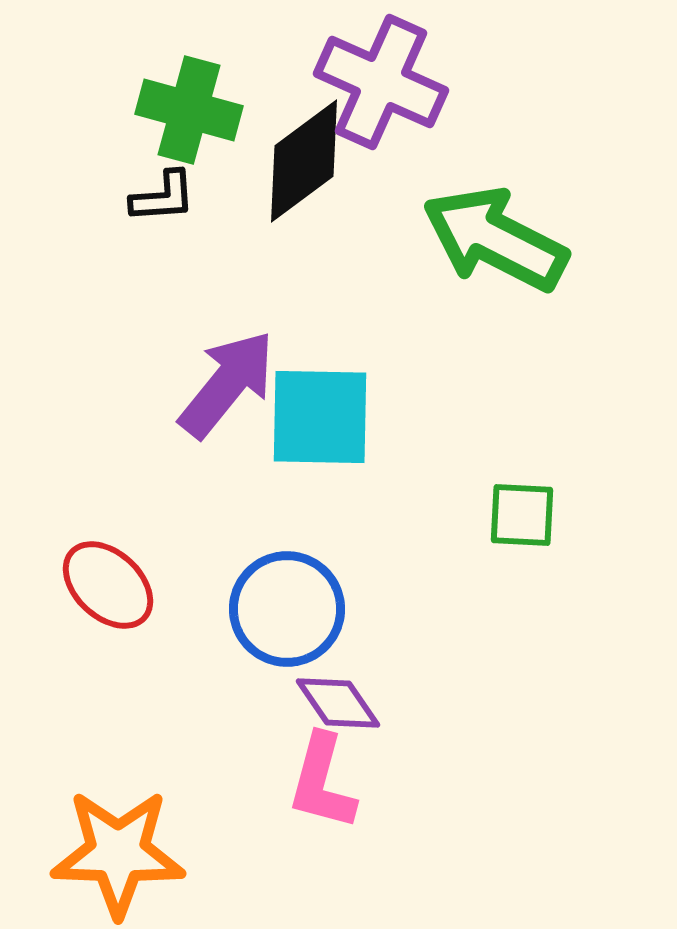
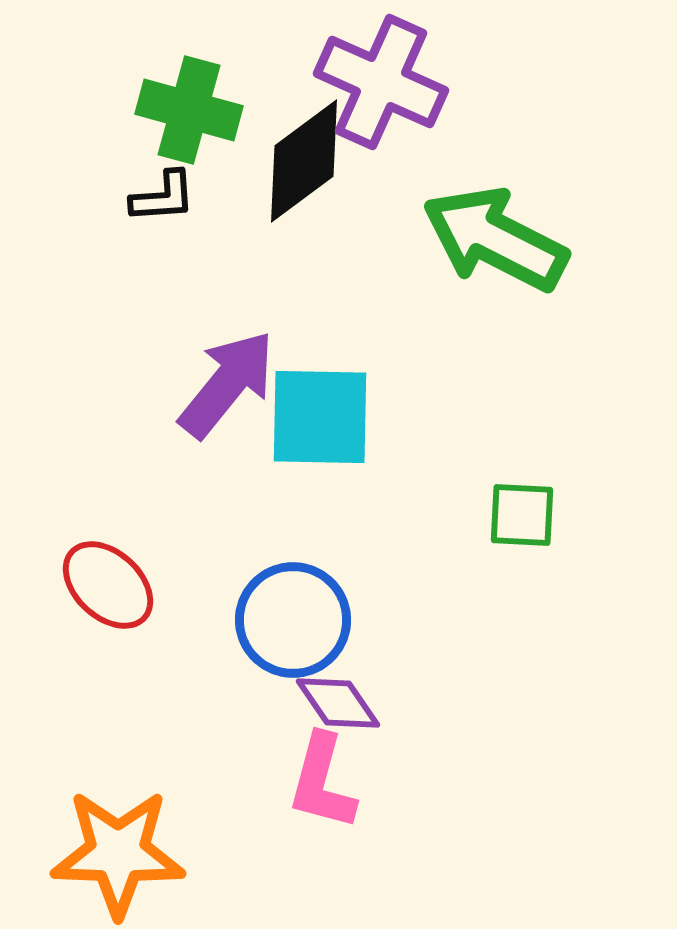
blue circle: moved 6 px right, 11 px down
